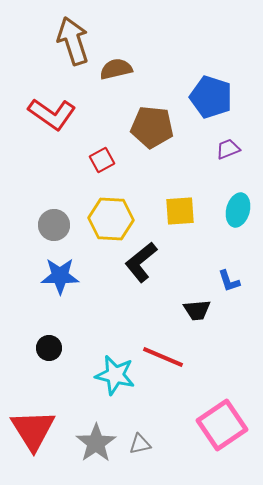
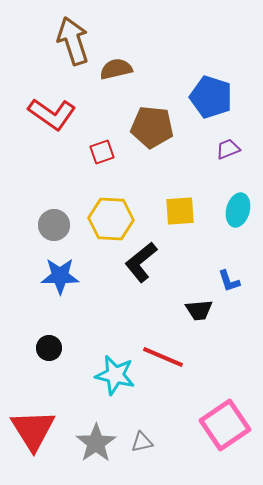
red square: moved 8 px up; rotated 10 degrees clockwise
black trapezoid: moved 2 px right
pink square: moved 3 px right
gray triangle: moved 2 px right, 2 px up
